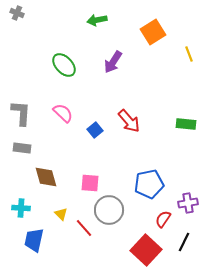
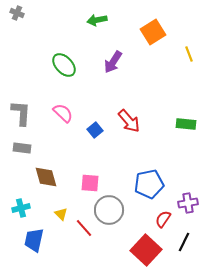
cyan cross: rotated 18 degrees counterclockwise
